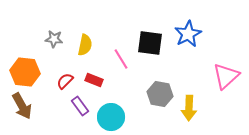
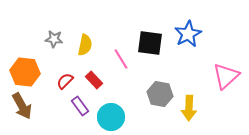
red rectangle: rotated 24 degrees clockwise
